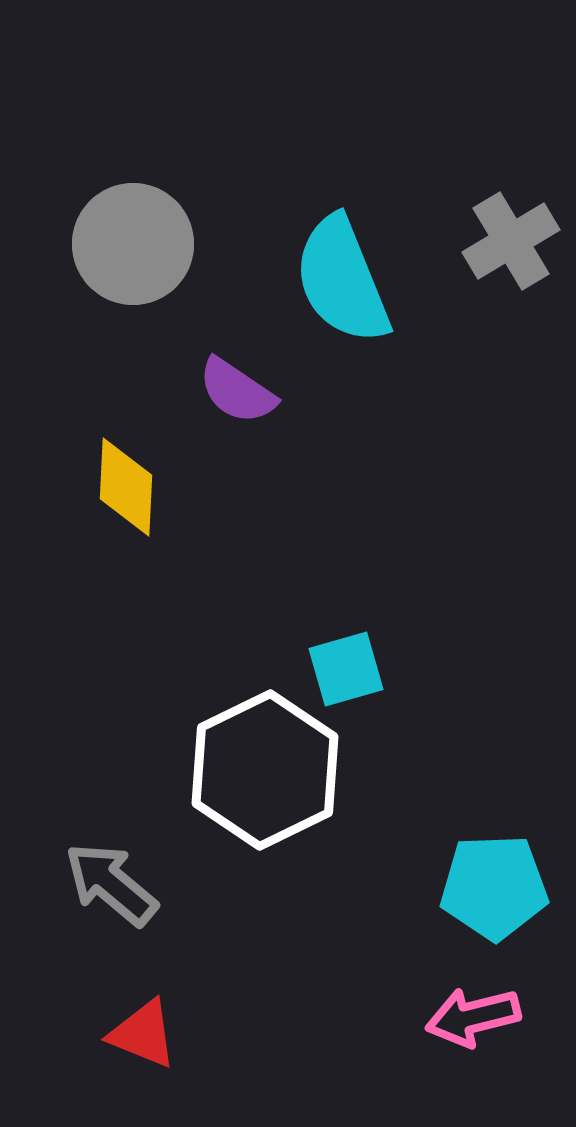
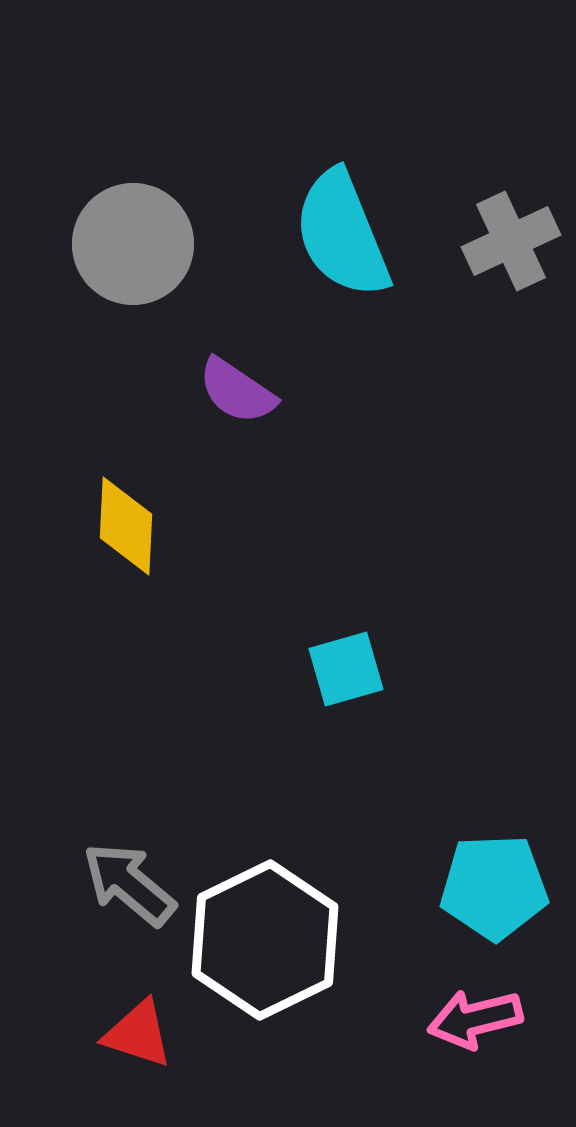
gray cross: rotated 6 degrees clockwise
cyan semicircle: moved 46 px up
yellow diamond: moved 39 px down
white hexagon: moved 170 px down
gray arrow: moved 18 px right
pink arrow: moved 2 px right, 2 px down
red triangle: moved 5 px left; rotated 4 degrees counterclockwise
